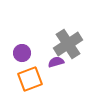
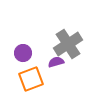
purple circle: moved 1 px right
orange square: moved 1 px right
